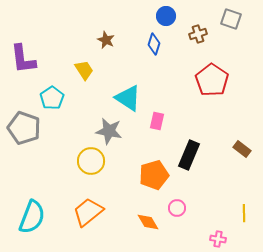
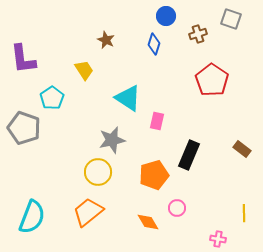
gray star: moved 3 px right, 9 px down; rotated 24 degrees counterclockwise
yellow circle: moved 7 px right, 11 px down
